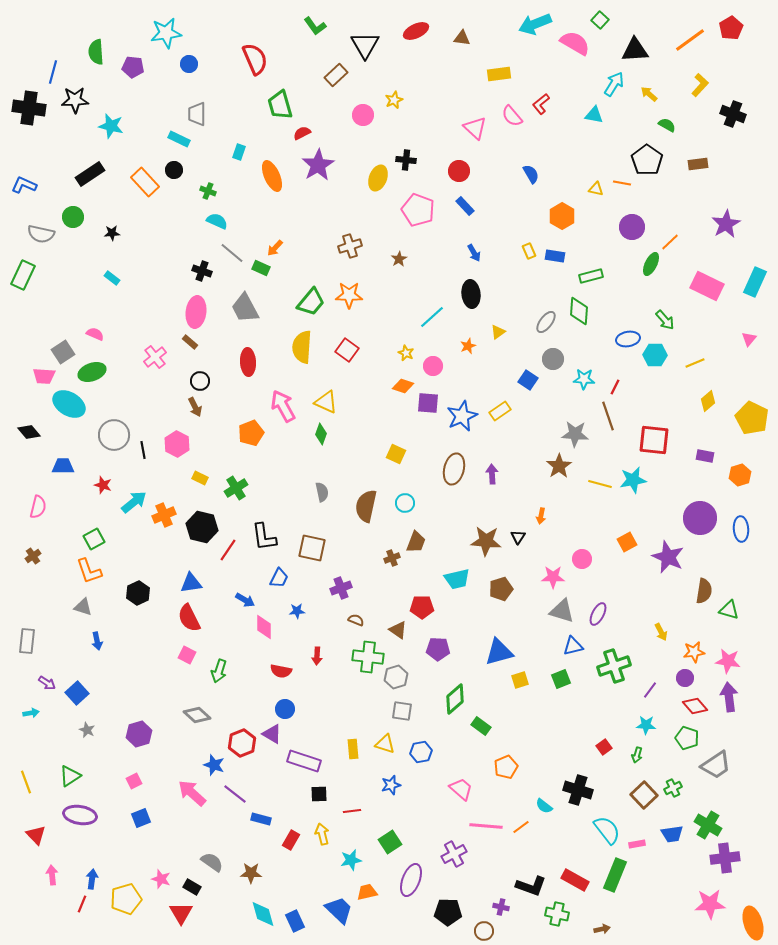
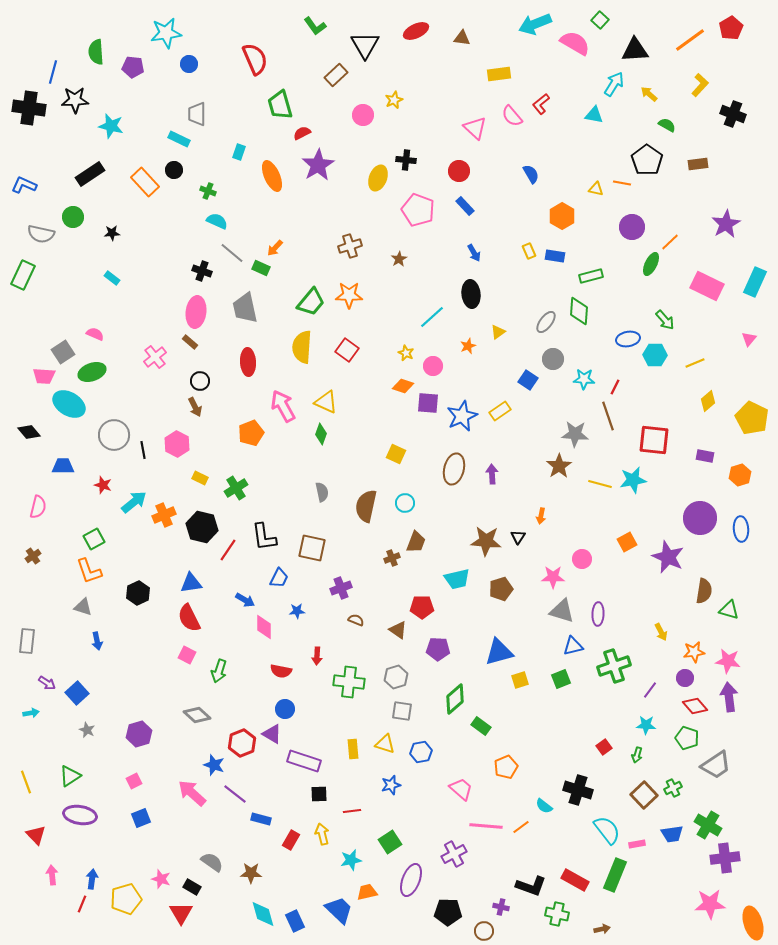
gray trapezoid at (245, 308): rotated 16 degrees clockwise
purple ellipse at (598, 614): rotated 25 degrees counterclockwise
green cross at (368, 657): moved 19 px left, 25 px down
